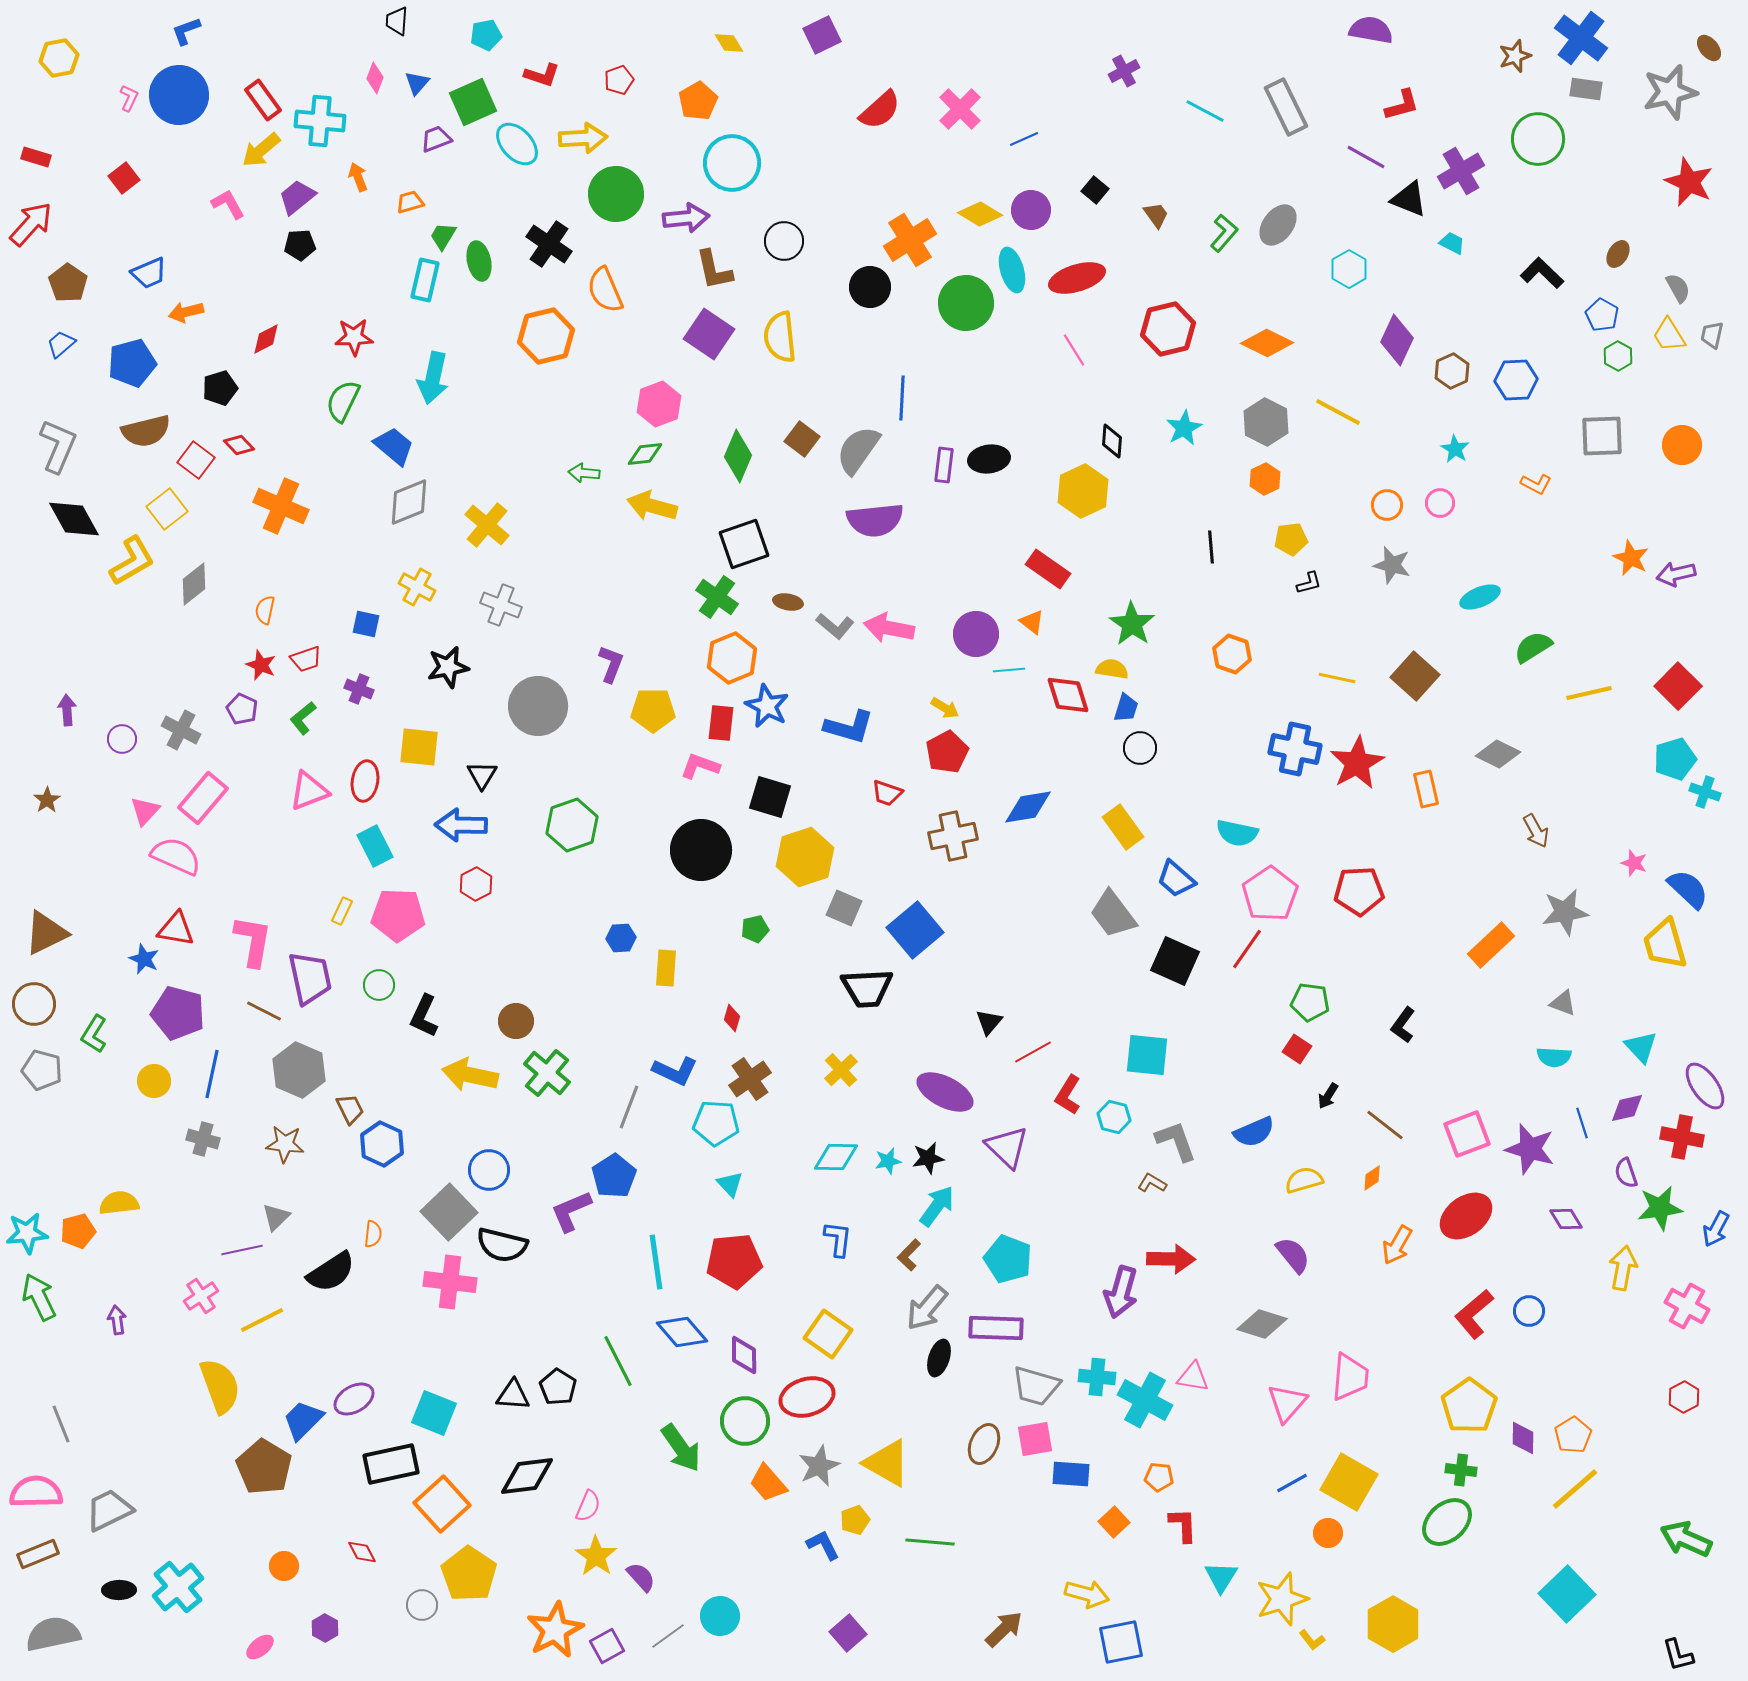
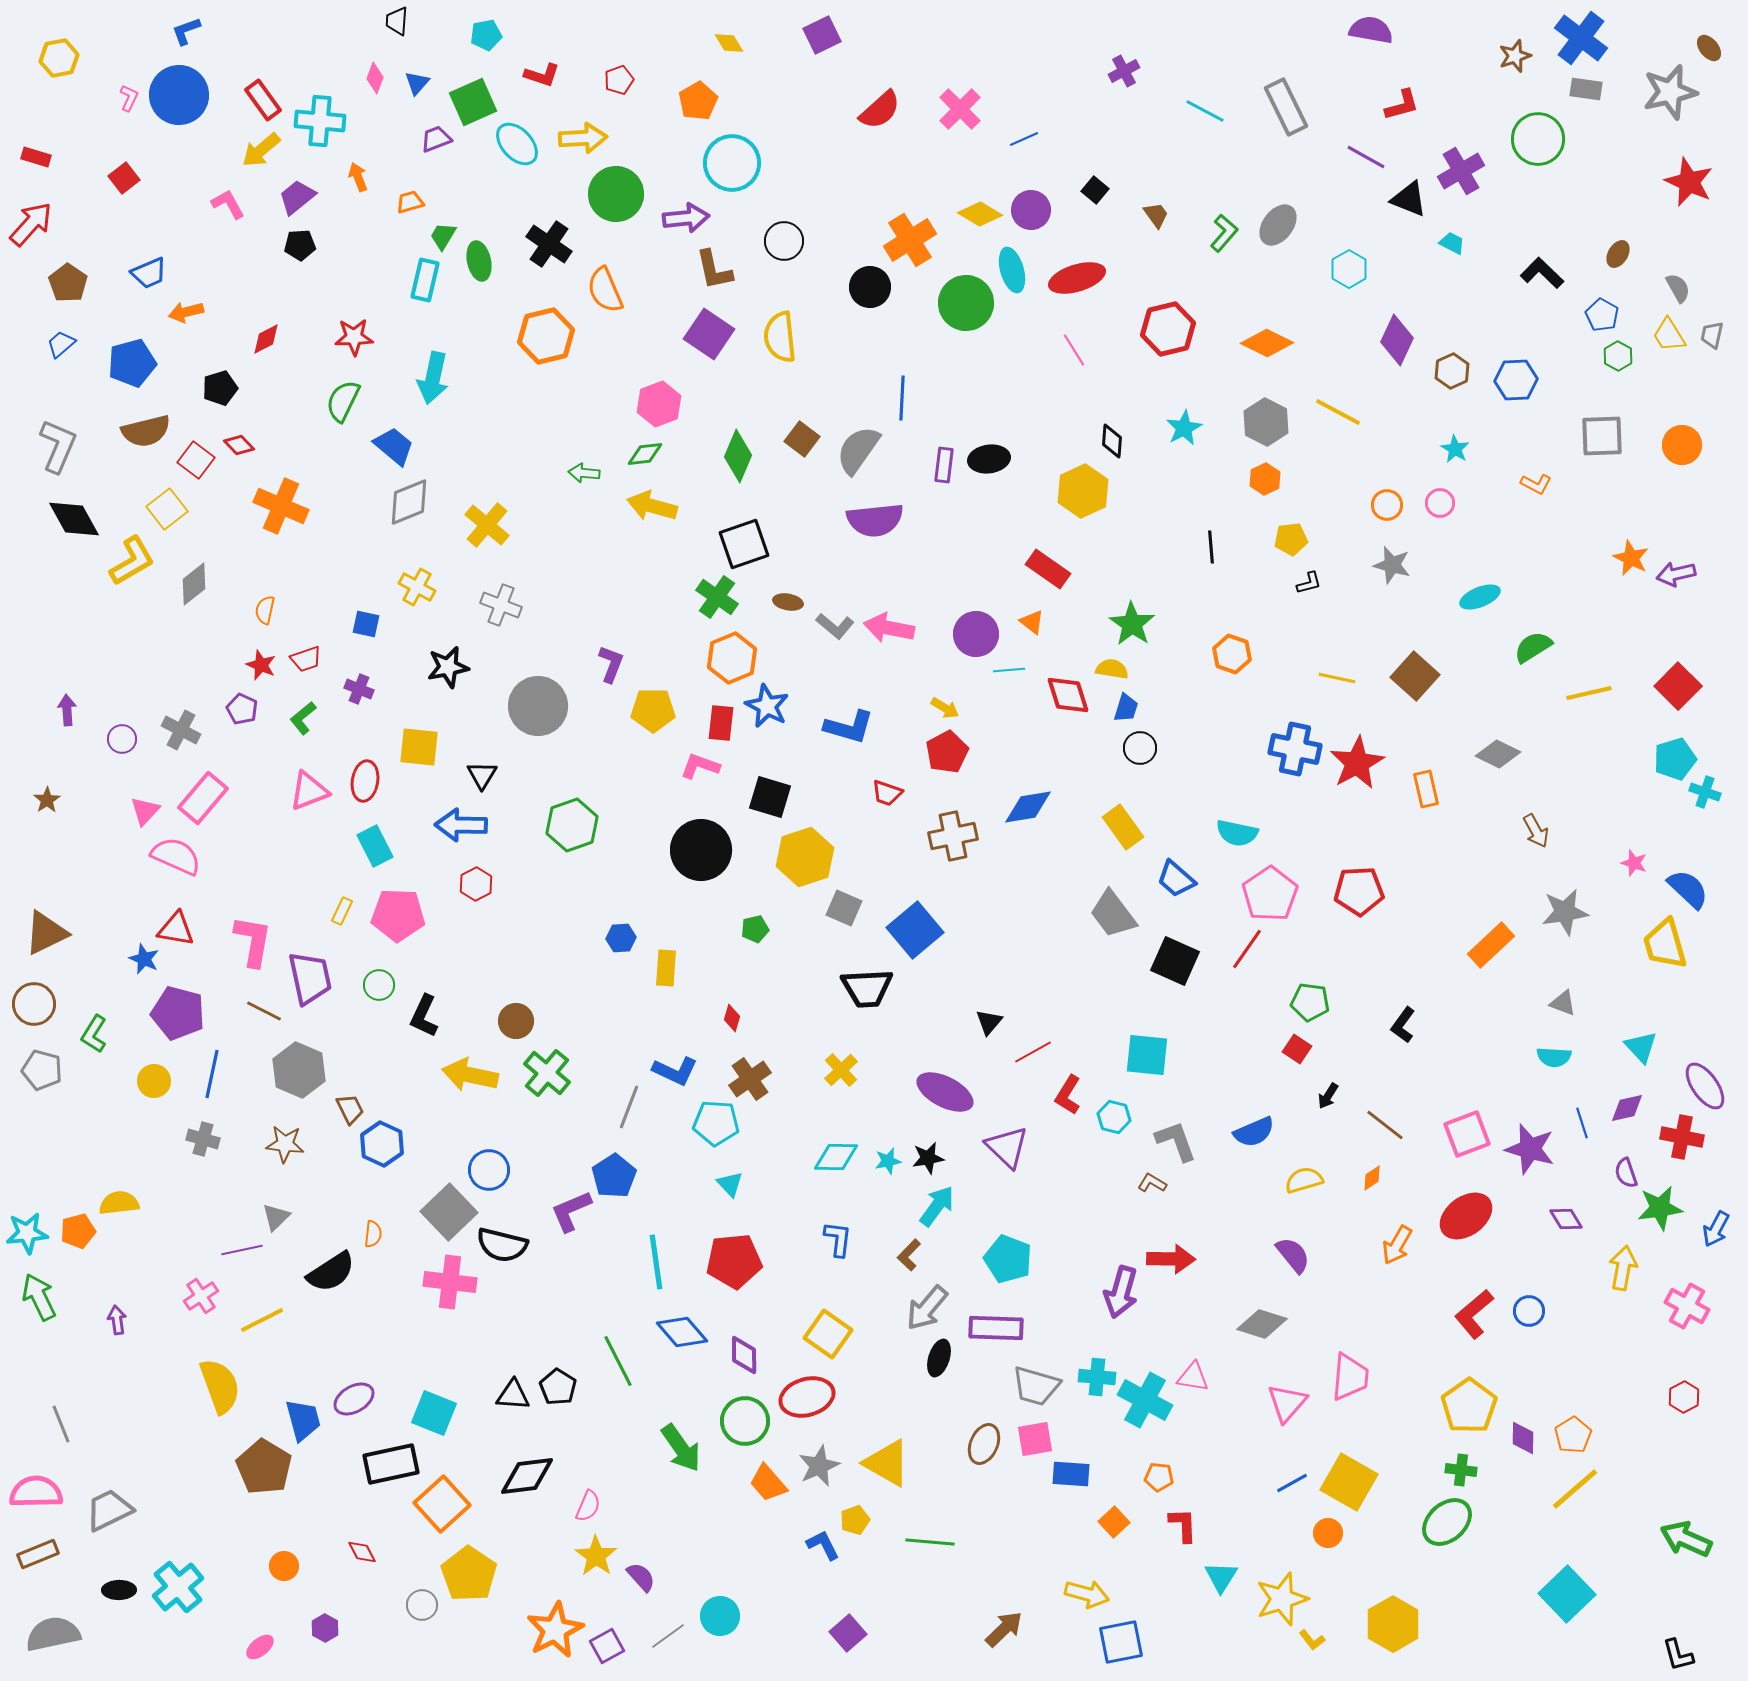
blue trapezoid at (303, 1420): rotated 120 degrees clockwise
